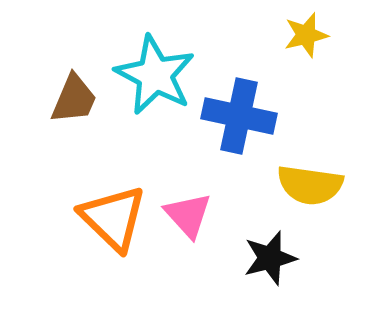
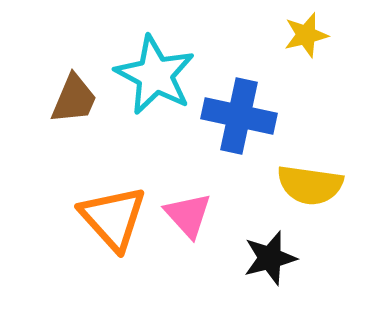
orange triangle: rotated 4 degrees clockwise
